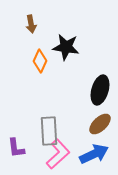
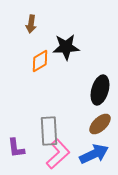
brown arrow: rotated 18 degrees clockwise
black star: rotated 12 degrees counterclockwise
orange diamond: rotated 35 degrees clockwise
